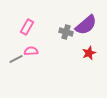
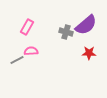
red star: rotated 24 degrees clockwise
gray line: moved 1 px right, 1 px down
